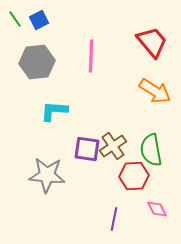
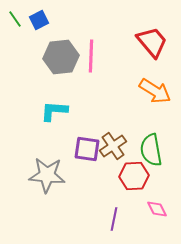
gray hexagon: moved 24 px right, 5 px up
